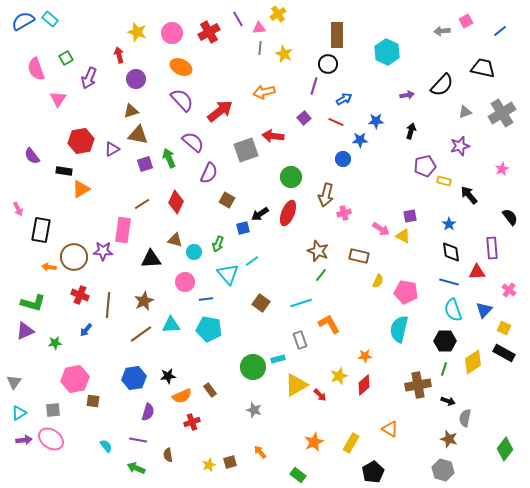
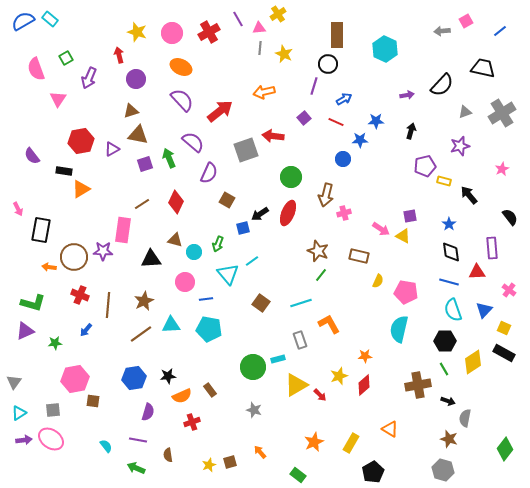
cyan hexagon at (387, 52): moved 2 px left, 3 px up
green line at (444, 369): rotated 48 degrees counterclockwise
